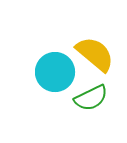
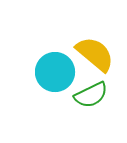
green semicircle: moved 3 px up
